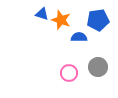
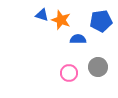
blue triangle: moved 1 px down
blue pentagon: moved 3 px right, 1 px down
blue semicircle: moved 1 px left, 2 px down
